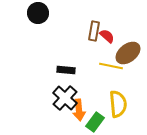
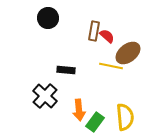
black circle: moved 10 px right, 5 px down
black cross: moved 20 px left, 2 px up
yellow semicircle: moved 7 px right, 13 px down
